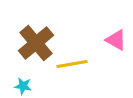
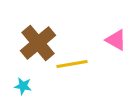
brown cross: moved 2 px right
